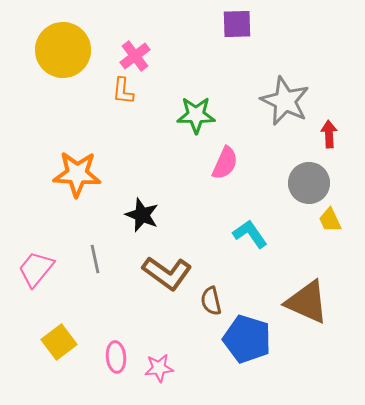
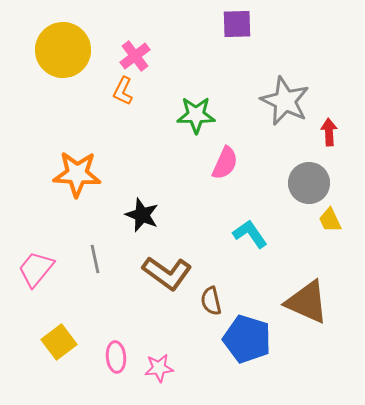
orange L-shape: rotated 20 degrees clockwise
red arrow: moved 2 px up
